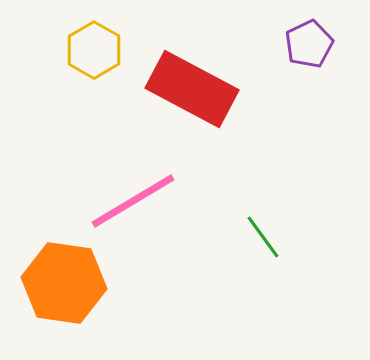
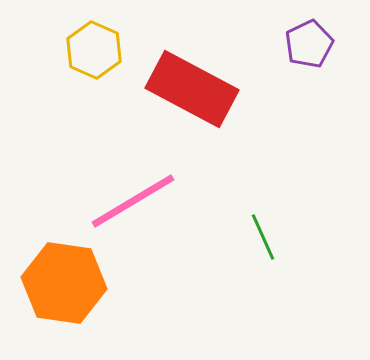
yellow hexagon: rotated 6 degrees counterclockwise
green line: rotated 12 degrees clockwise
